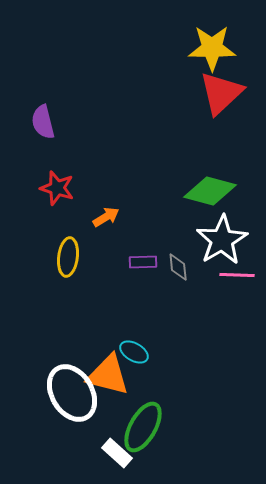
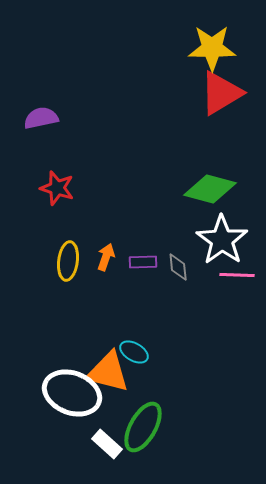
red triangle: rotated 12 degrees clockwise
purple semicircle: moved 2 px left, 4 px up; rotated 92 degrees clockwise
green diamond: moved 2 px up
orange arrow: moved 40 px down; rotated 40 degrees counterclockwise
white star: rotated 6 degrees counterclockwise
yellow ellipse: moved 4 px down
orange triangle: moved 3 px up
white ellipse: rotated 38 degrees counterclockwise
white rectangle: moved 10 px left, 9 px up
